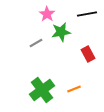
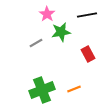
black line: moved 1 px down
green cross: rotated 15 degrees clockwise
